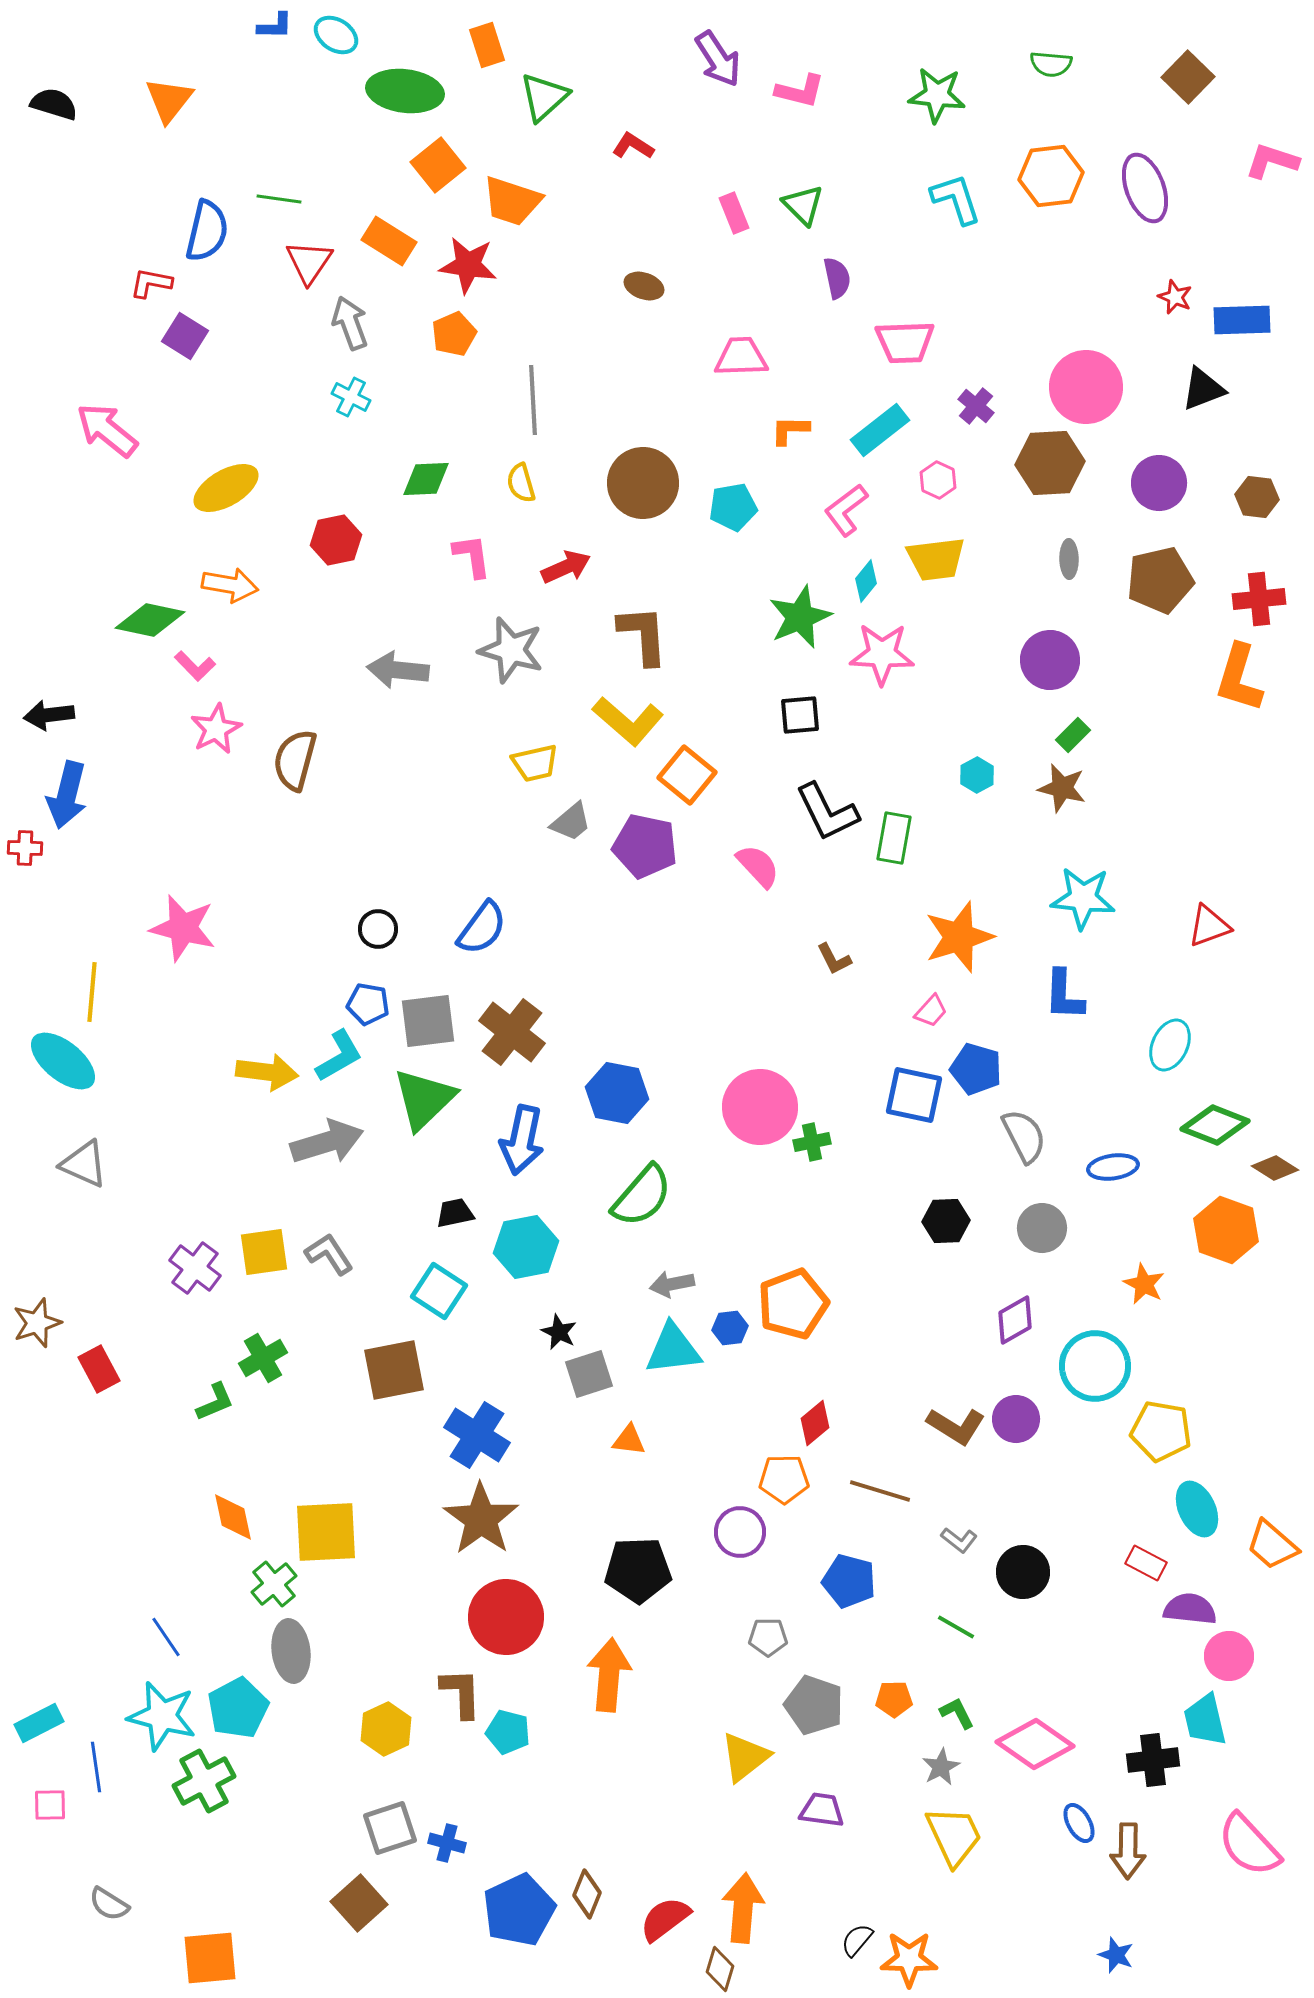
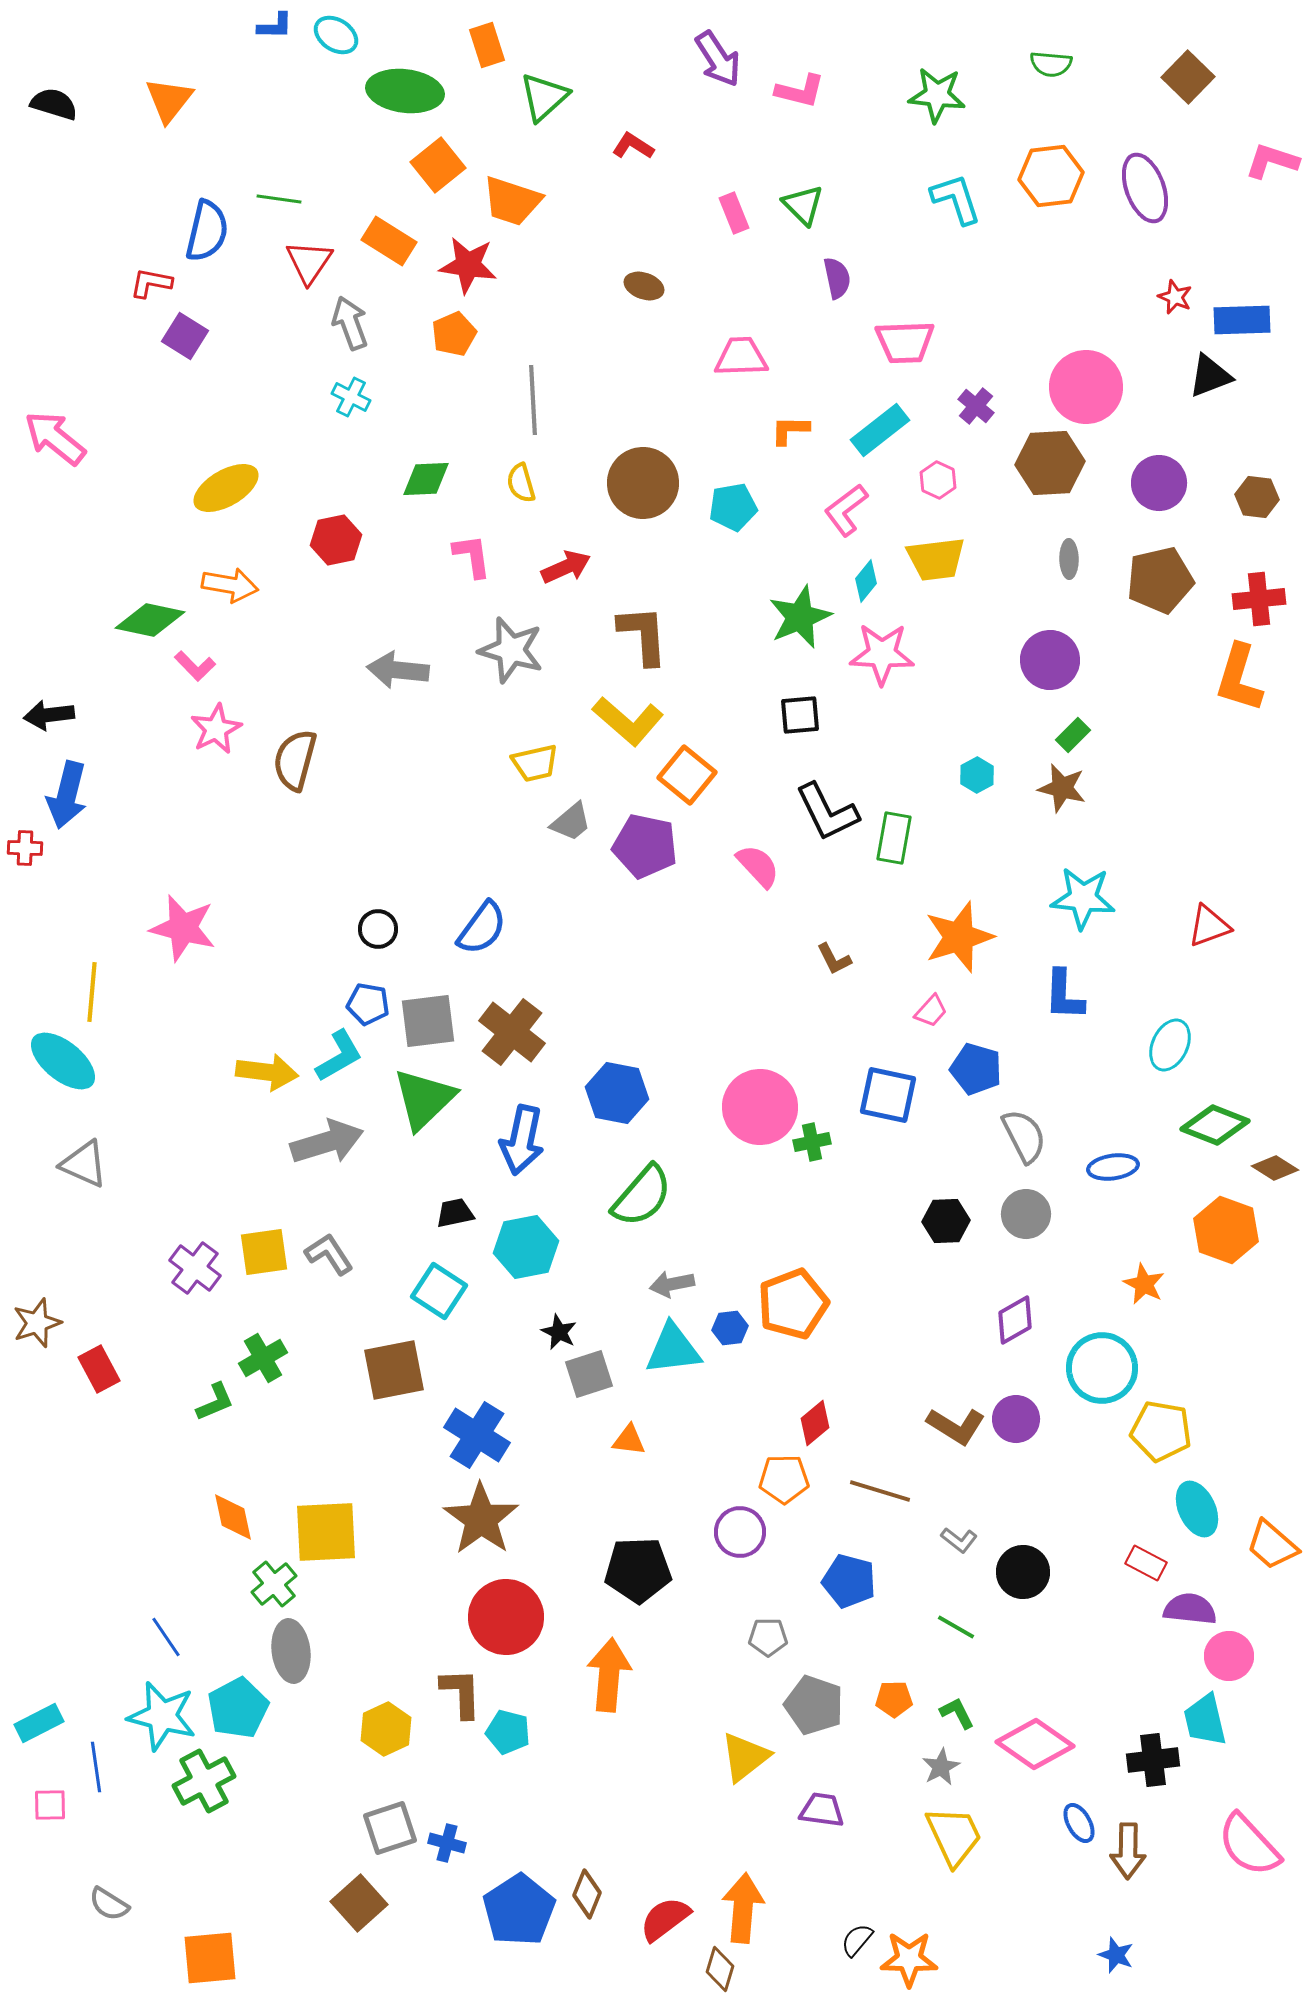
black triangle at (1203, 389): moved 7 px right, 13 px up
pink arrow at (107, 430): moved 52 px left, 8 px down
blue square at (914, 1095): moved 26 px left
gray circle at (1042, 1228): moved 16 px left, 14 px up
cyan circle at (1095, 1366): moved 7 px right, 2 px down
blue pentagon at (519, 1910): rotated 8 degrees counterclockwise
